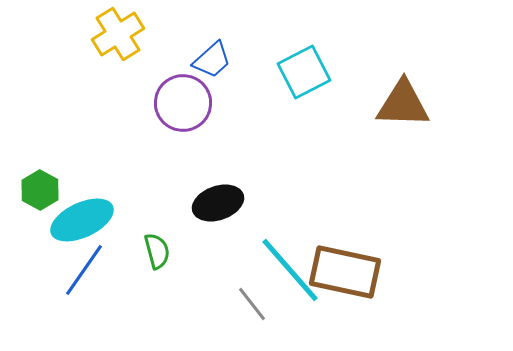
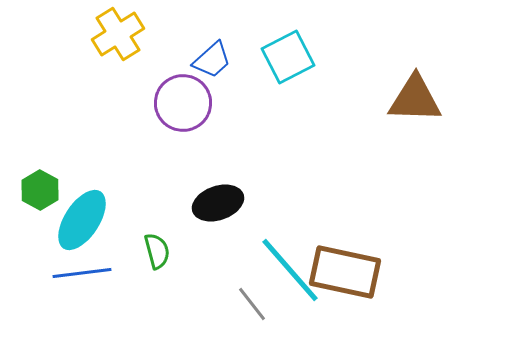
cyan square: moved 16 px left, 15 px up
brown triangle: moved 12 px right, 5 px up
cyan ellipse: rotated 32 degrees counterclockwise
blue line: moved 2 px left, 3 px down; rotated 48 degrees clockwise
